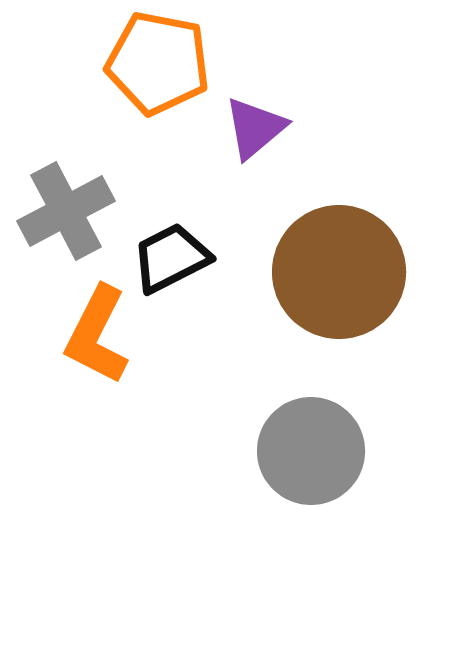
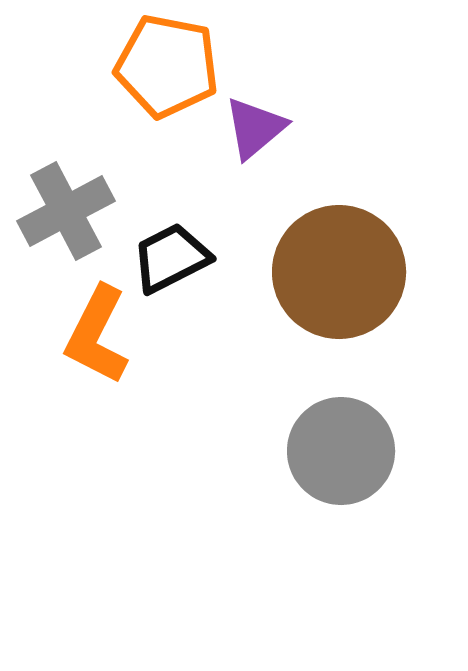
orange pentagon: moved 9 px right, 3 px down
gray circle: moved 30 px right
